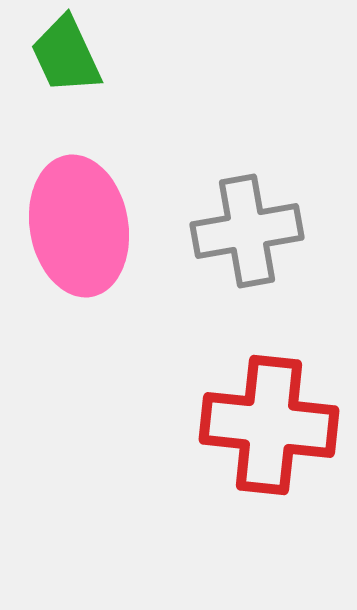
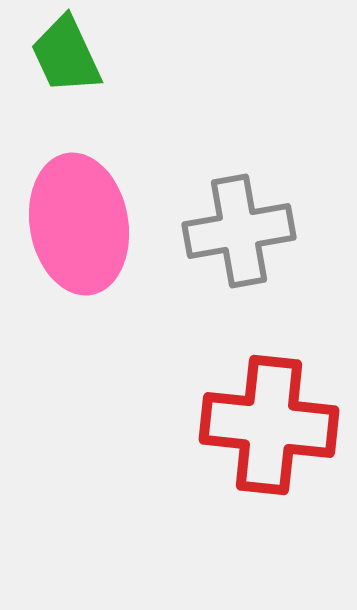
pink ellipse: moved 2 px up
gray cross: moved 8 px left
